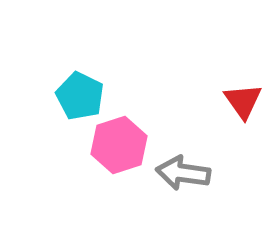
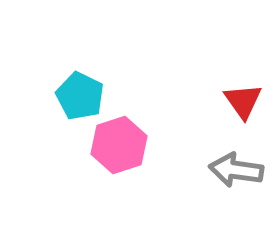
gray arrow: moved 53 px right, 3 px up
